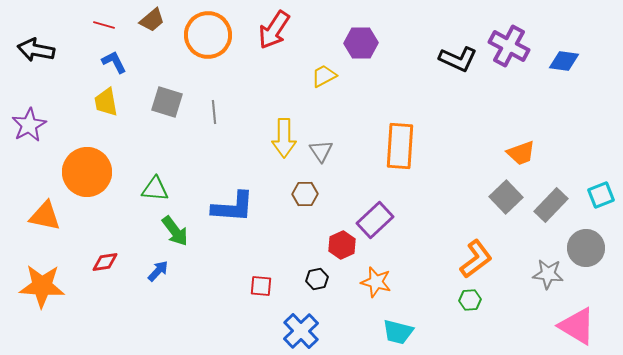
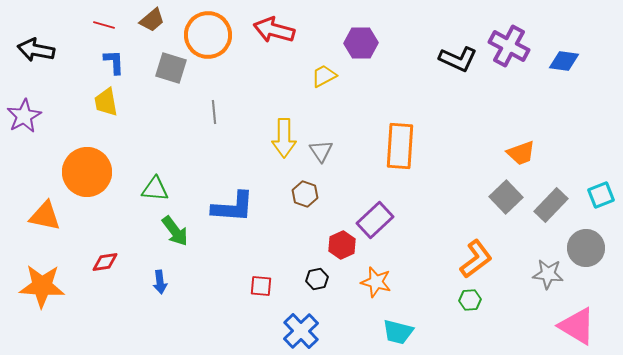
red arrow at (274, 30): rotated 72 degrees clockwise
blue L-shape at (114, 62): rotated 24 degrees clockwise
gray square at (167, 102): moved 4 px right, 34 px up
purple star at (29, 125): moved 5 px left, 9 px up
brown hexagon at (305, 194): rotated 20 degrees clockwise
blue arrow at (158, 271): moved 2 px right, 11 px down; rotated 130 degrees clockwise
